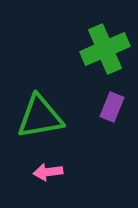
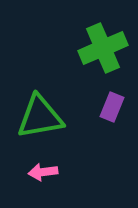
green cross: moved 2 px left, 1 px up
pink arrow: moved 5 px left
